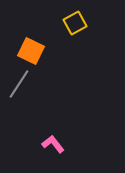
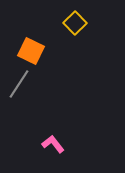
yellow square: rotated 15 degrees counterclockwise
